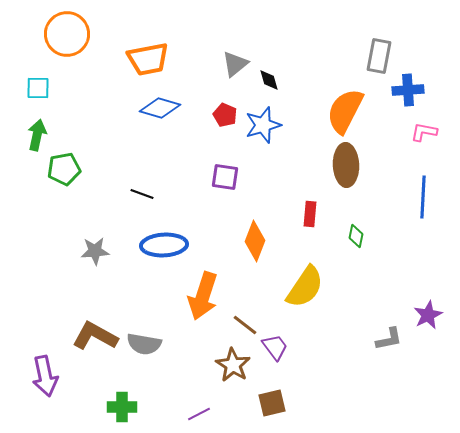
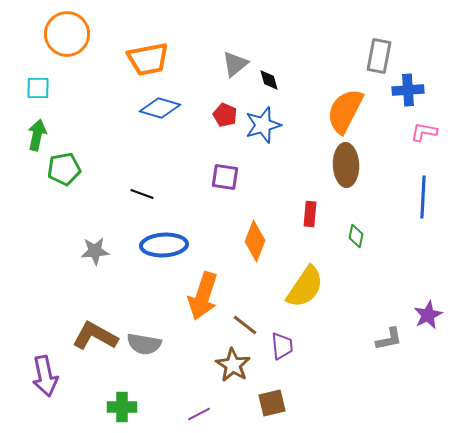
purple trapezoid: moved 7 px right, 1 px up; rotated 32 degrees clockwise
